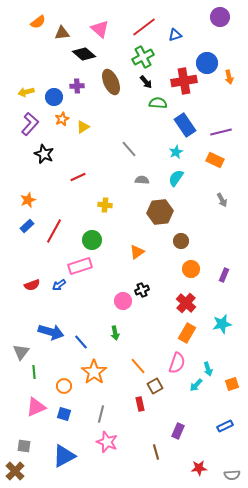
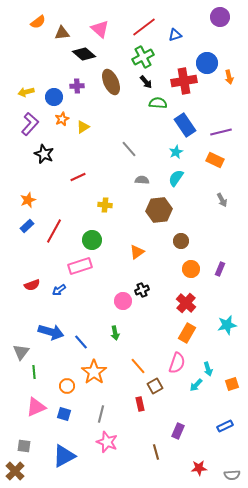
brown hexagon at (160, 212): moved 1 px left, 2 px up
purple rectangle at (224, 275): moved 4 px left, 6 px up
blue arrow at (59, 285): moved 5 px down
cyan star at (222, 324): moved 5 px right, 1 px down
orange circle at (64, 386): moved 3 px right
